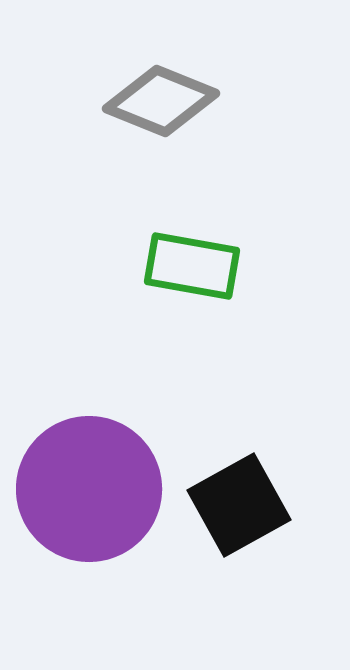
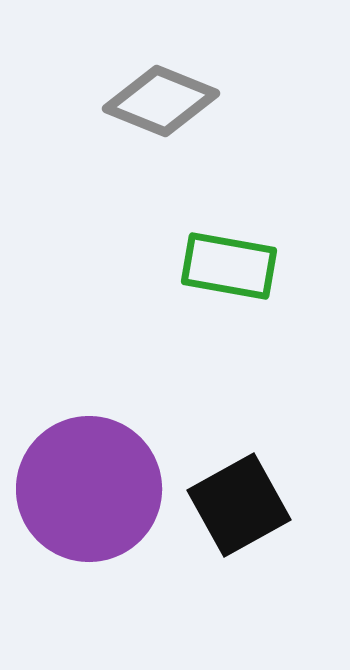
green rectangle: moved 37 px right
